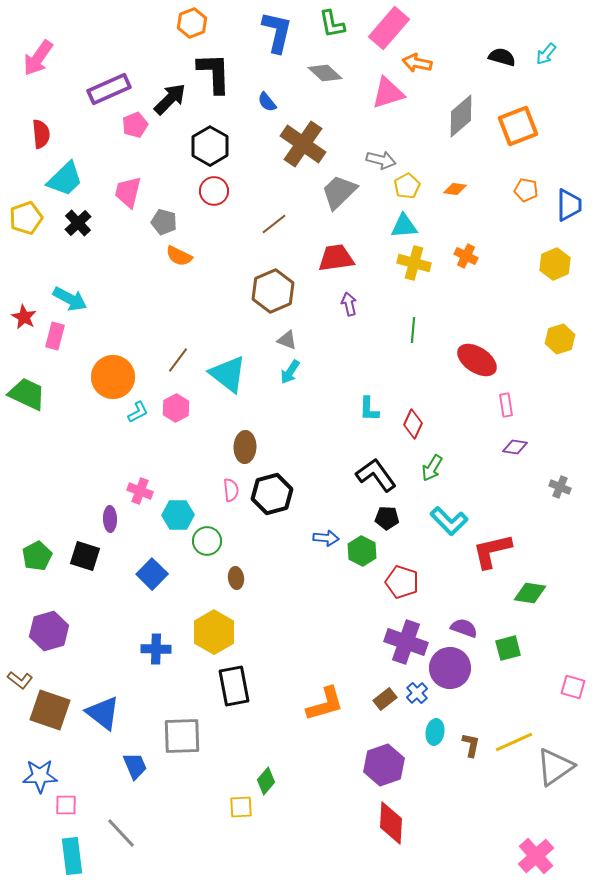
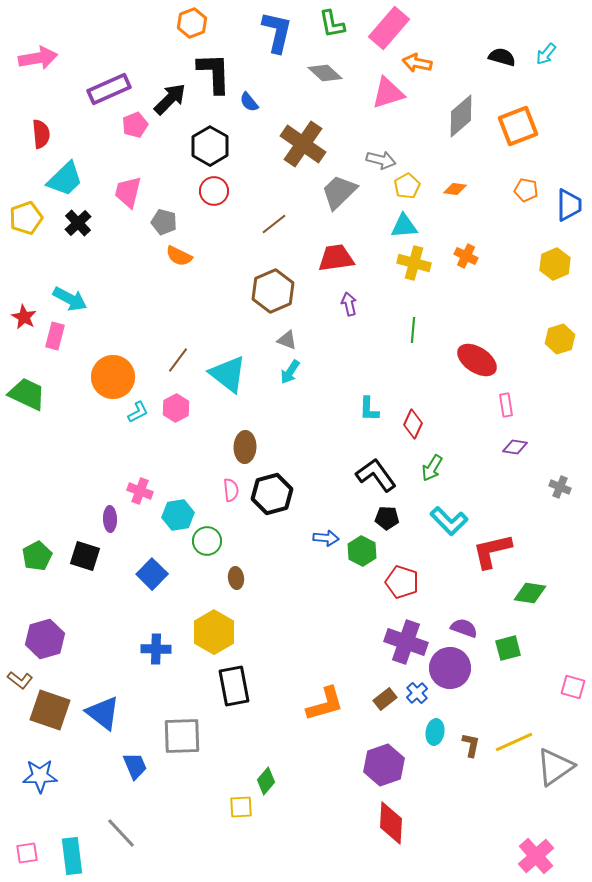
pink arrow at (38, 58): rotated 135 degrees counterclockwise
blue semicircle at (267, 102): moved 18 px left
cyan hexagon at (178, 515): rotated 8 degrees counterclockwise
purple hexagon at (49, 631): moved 4 px left, 8 px down
pink square at (66, 805): moved 39 px left, 48 px down; rotated 10 degrees counterclockwise
